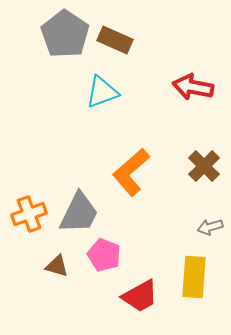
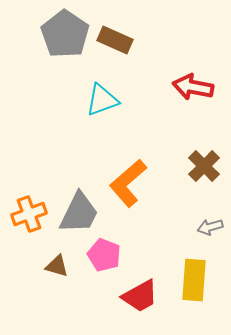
cyan triangle: moved 8 px down
orange L-shape: moved 3 px left, 11 px down
yellow rectangle: moved 3 px down
